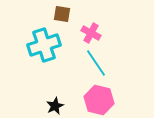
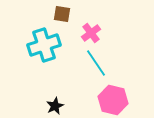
pink cross: rotated 24 degrees clockwise
pink hexagon: moved 14 px right
